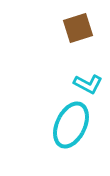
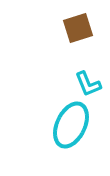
cyan L-shape: rotated 40 degrees clockwise
